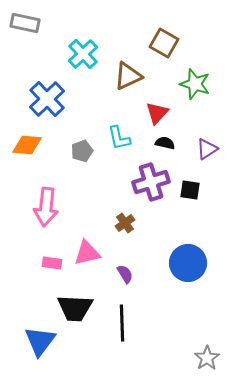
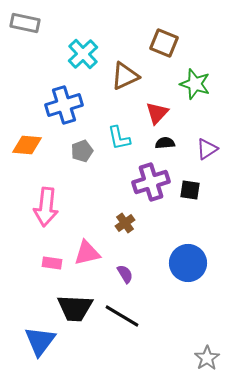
brown square: rotated 8 degrees counterclockwise
brown triangle: moved 3 px left
blue cross: moved 17 px right, 6 px down; rotated 27 degrees clockwise
black semicircle: rotated 18 degrees counterclockwise
black line: moved 7 px up; rotated 57 degrees counterclockwise
